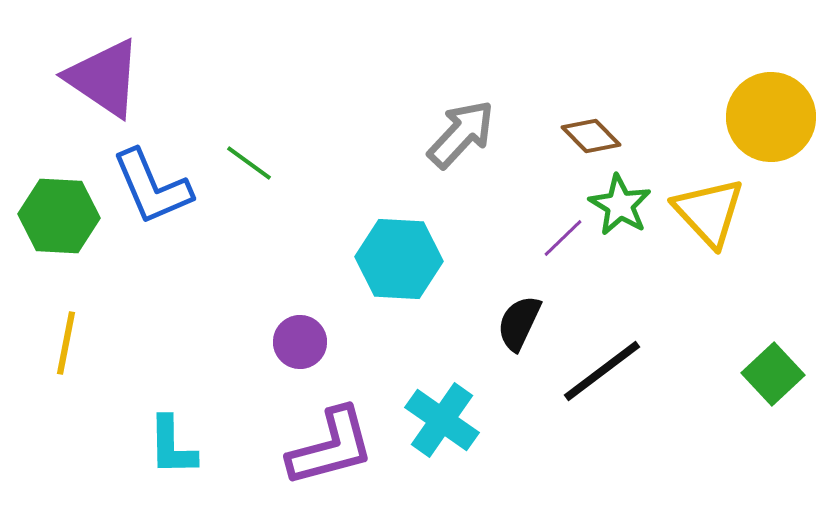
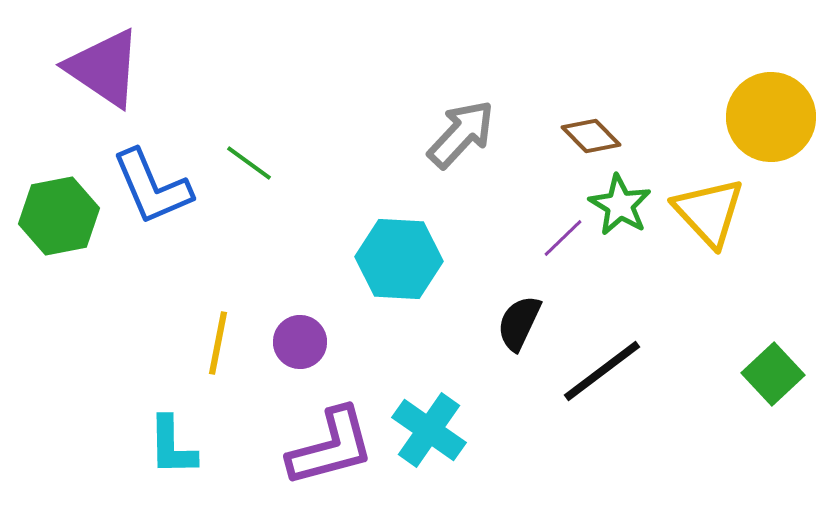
purple triangle: moved 10 px up
green hexagon: rotated 14 degrees counterclockwise
yellow line: moved 152 px right
cyan cross: moved 13 px left, 10 px down
